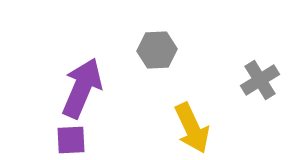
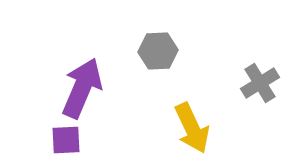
gray hexagon: moved 1 px right, 1 px down
gray cross: moved 3 px down
purple square: moved 5 px left
